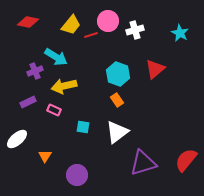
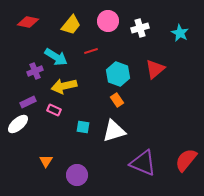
white cross: moved 5 px right, 2 px up
red line: moved 16 px down
white triangle: moved 3 px left, 1 px up; rotated 20 degrees clockwise
white ellipse: moved 1 px right, 15 px up
orange triangle: moved 1 px right, 5 px down
purple triangle: rotated 40 degrees clockwise
